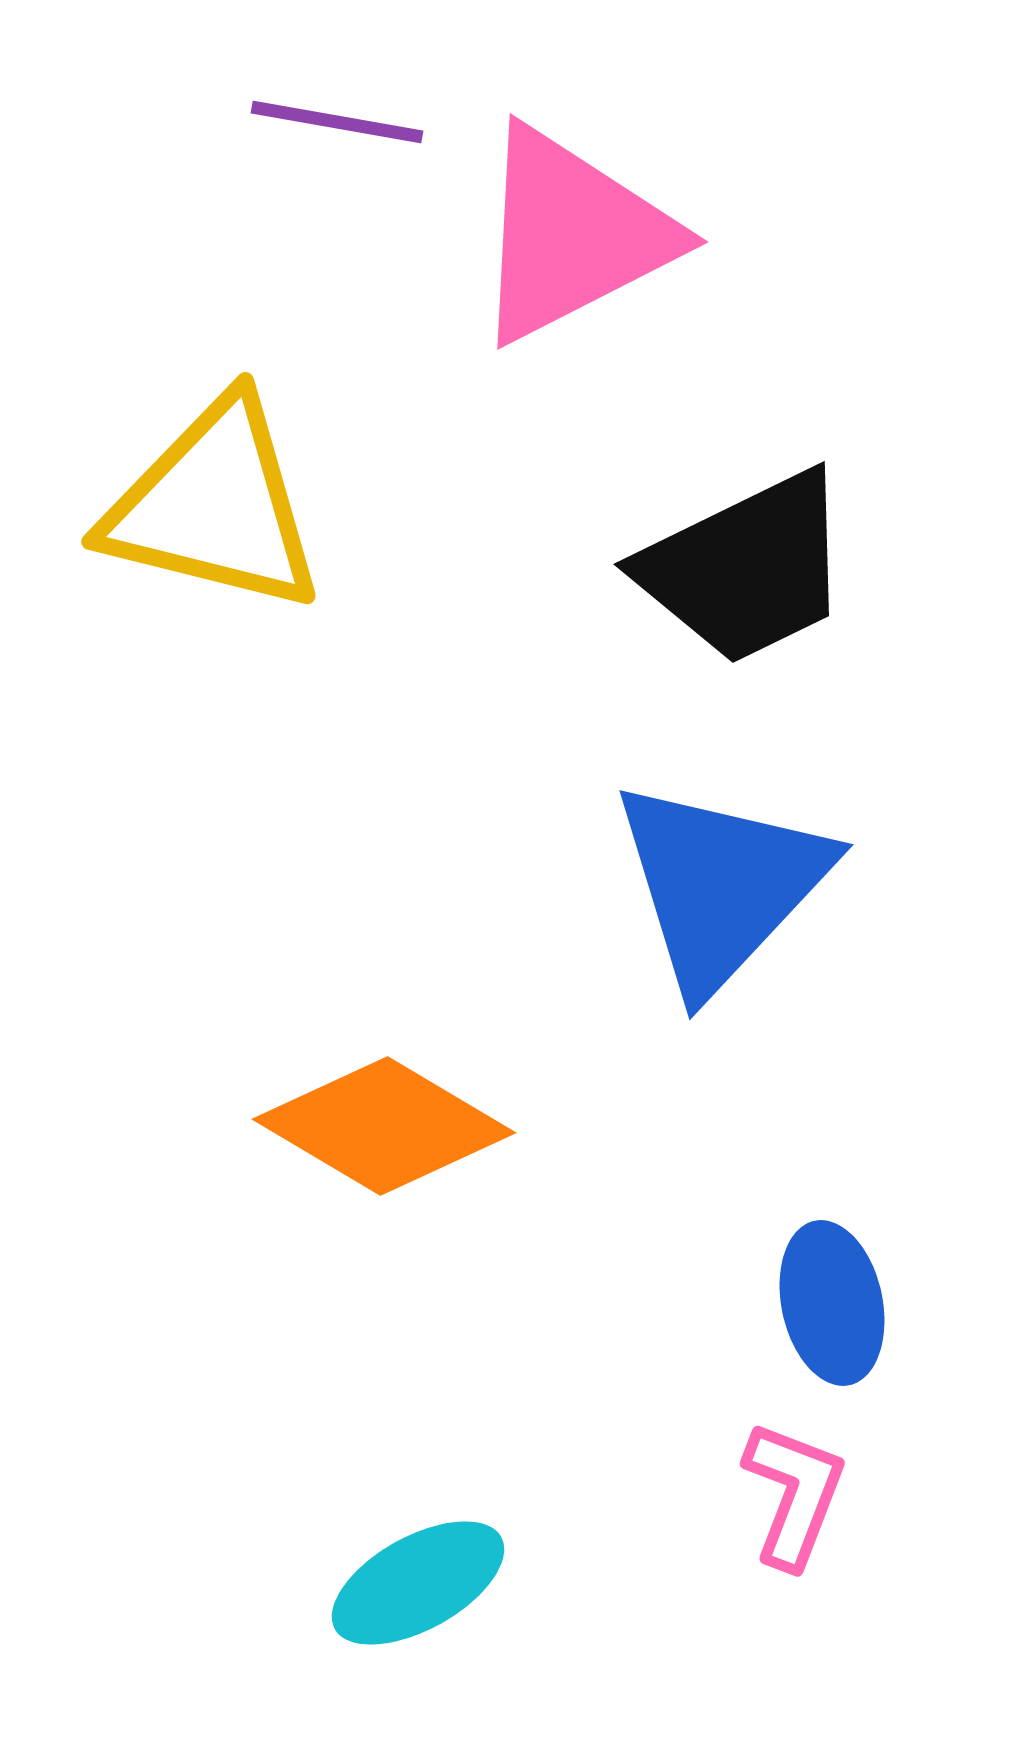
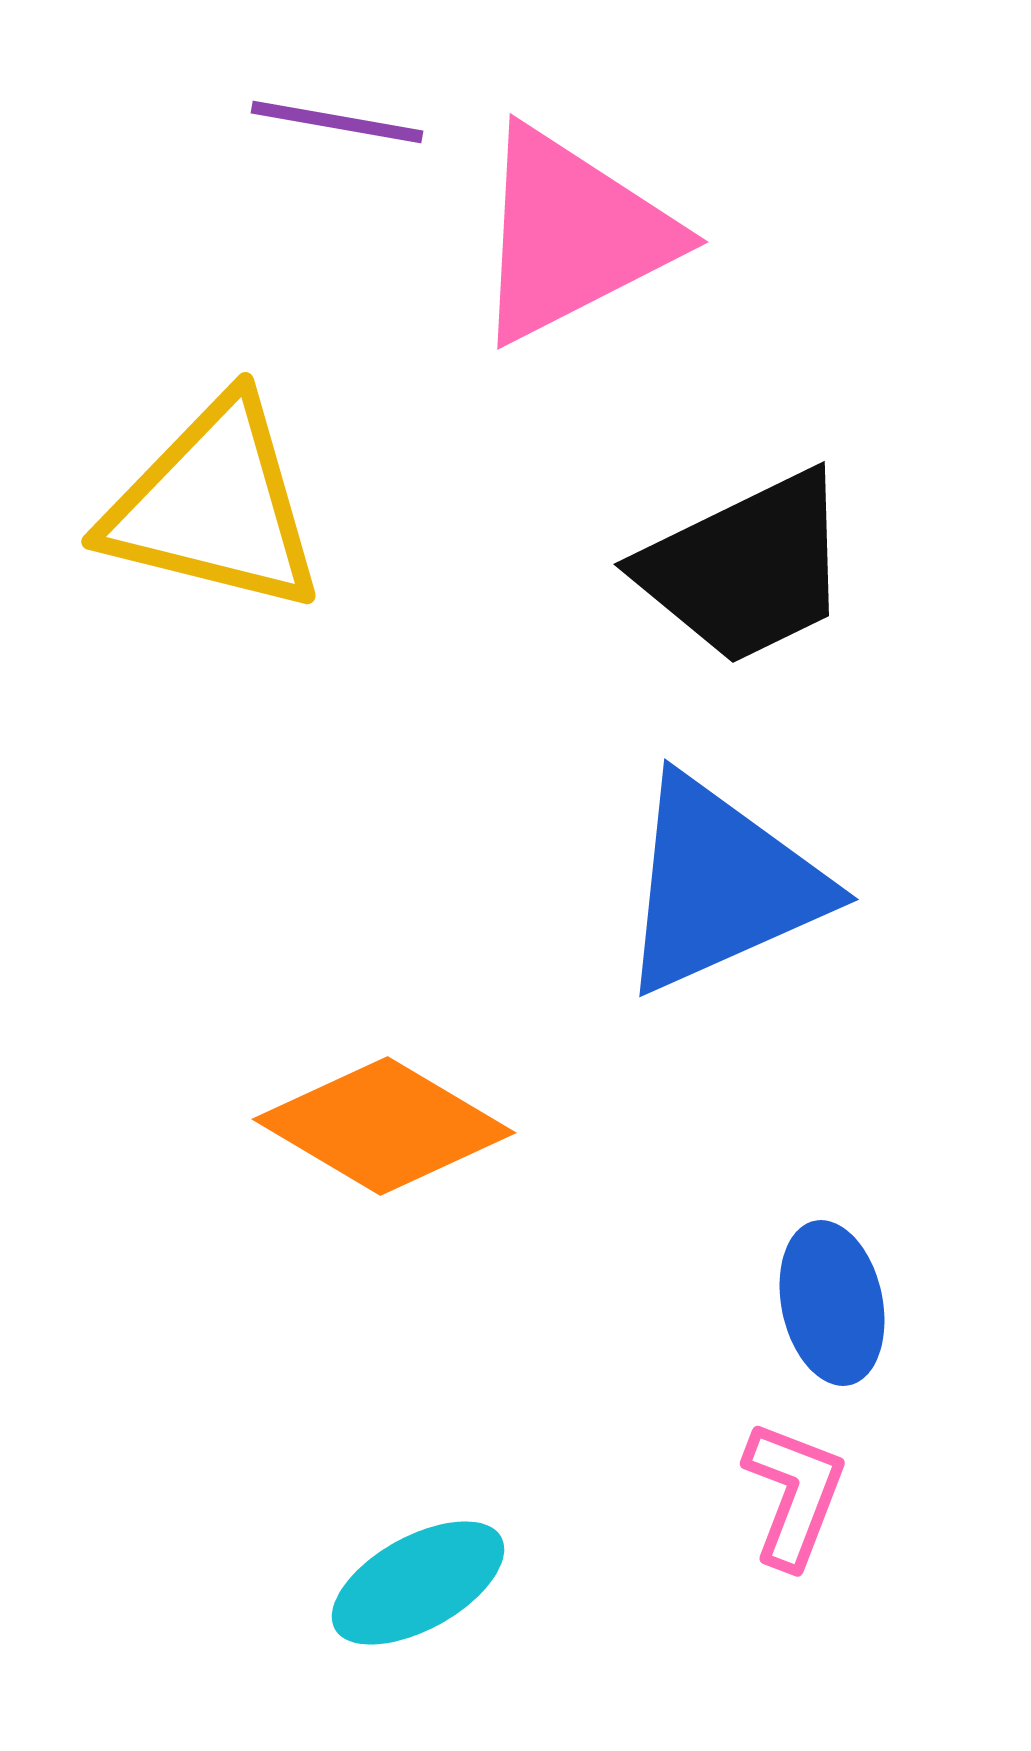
blue triangle: rotated 23 degrees clockwise
